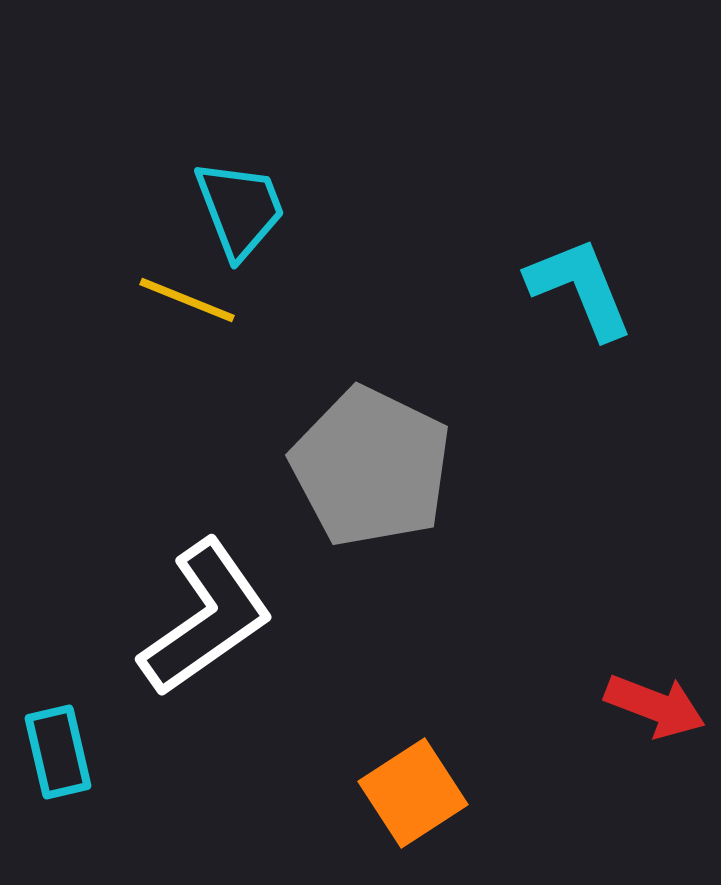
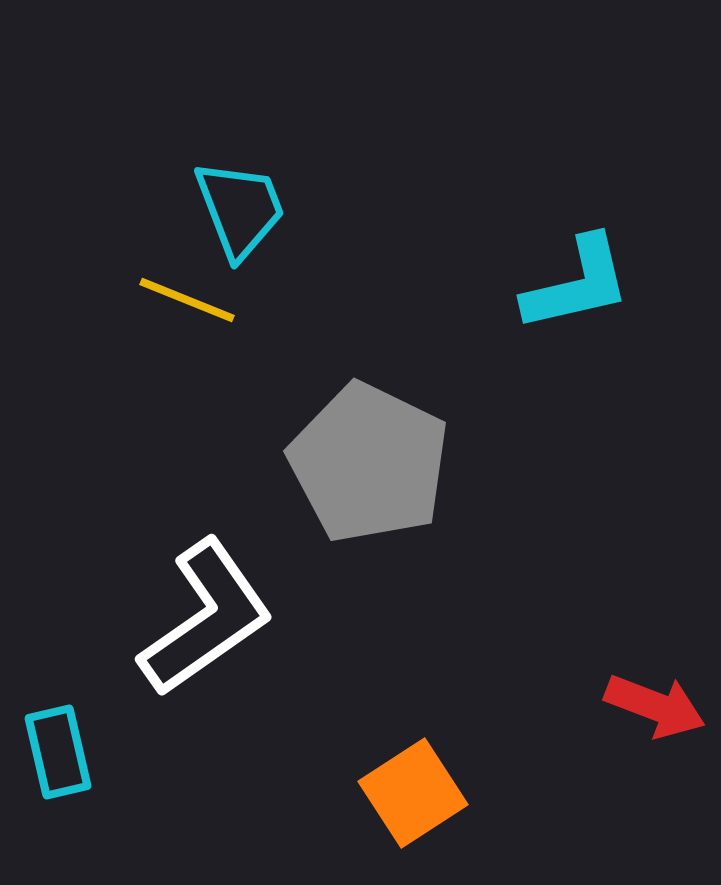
cyan L-shape: moved 3 px left, 4 px up; rotated 99 degrees clockwise
gray pentagon: moved 2 px left, 4 px up
